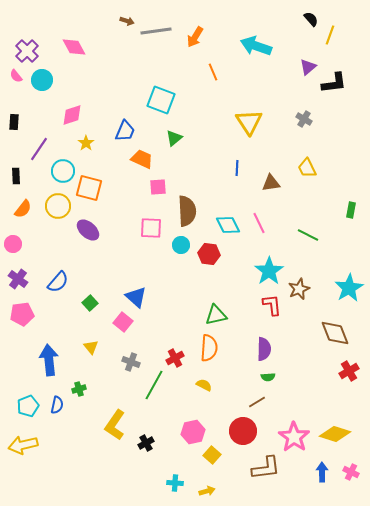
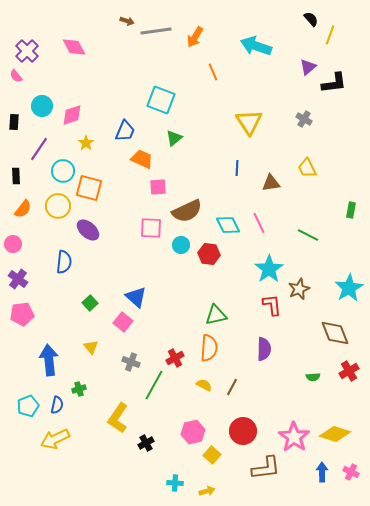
cyan circle at (42, 80): moved 26 px down
brown semicircle at (187, 211): rotated 68 degrees clockwise
cyan star at (269, 271): moved 2 px up
blue semicircle at (58, 282): moved 6 px right, 20 px up; rotated 35 degrees counterclockwise
green semicircle at (268, 377): moved 45 px right
brown line at (257, 402): moved 25 px left, 15 px up; rotated 30 degrees counterclockwise
yellow L-shape at (115, 425): moved 3 px right, 7 px up
yellow arrow at (23, 445): moved 32 px right, 6 px up; rotated 12 degrees counterclockwise
